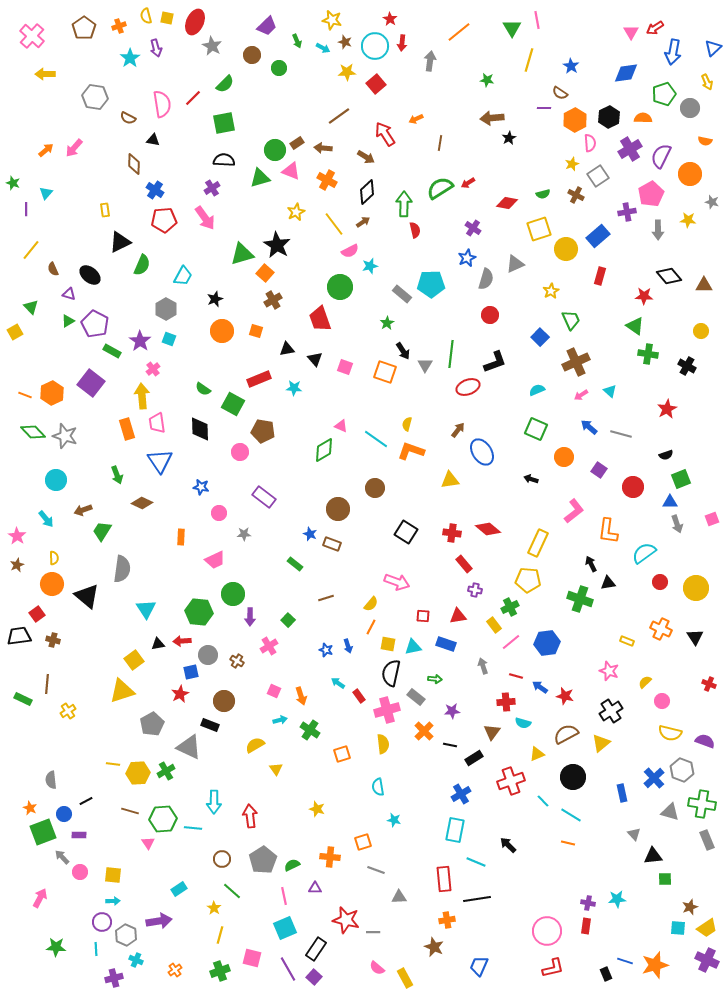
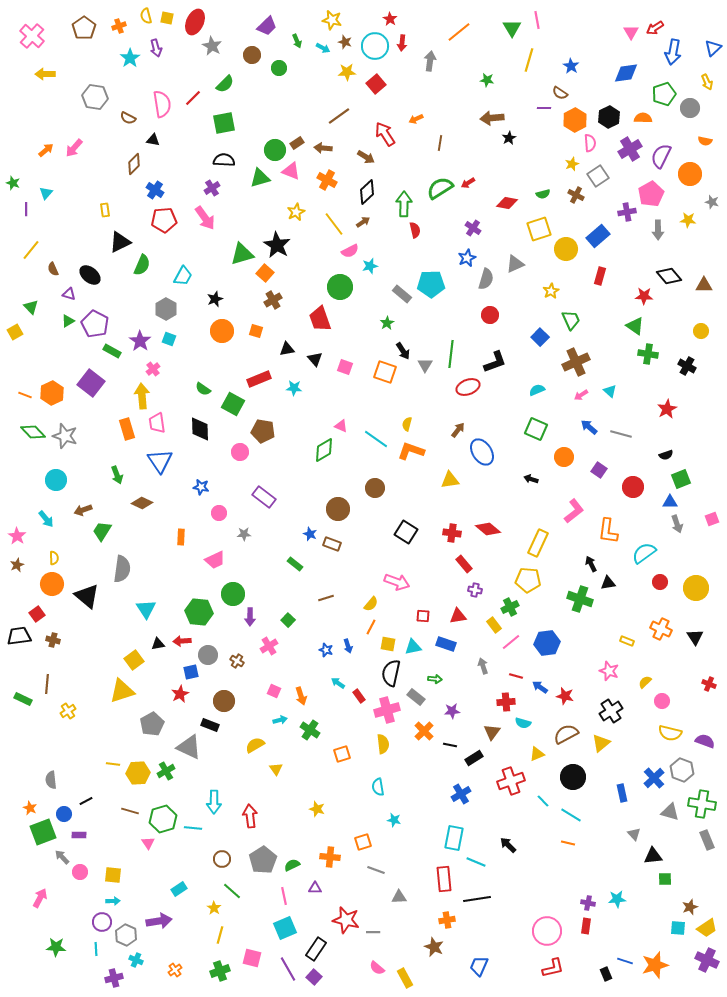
brown diamond at (134, 164): rotated 45 degrees clockwise
green hexagon at (163, 819): rotated 12 degrees counterclockwise
cyan rectangle at (455, 830): moved 1 px left, 8 px down
